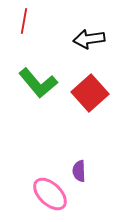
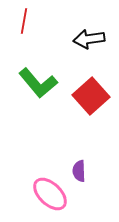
red square: moved 1 px right, 3 px down
